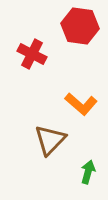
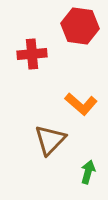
red cross: rotated 32 degrees counterclockwise
